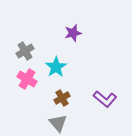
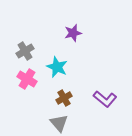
cyan star: moved 1 px right; rotated 15 degrees counterclockwise
brown cross: moved 2 px right
gray triangle: moved 1 px right
